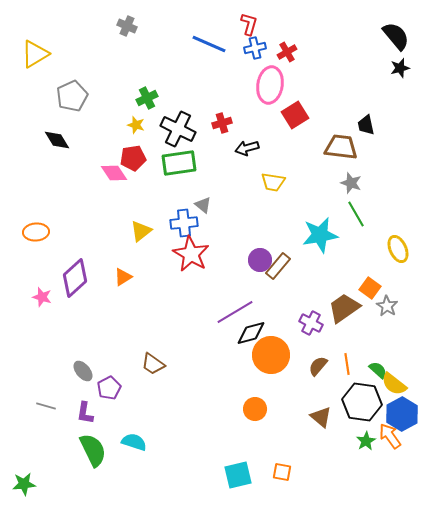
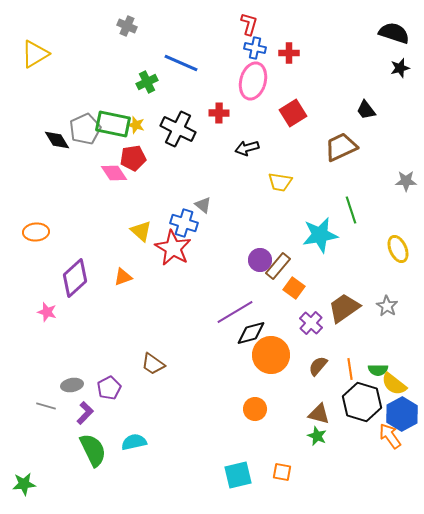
black semicircle at (396, 36): moved 2 px left, 3 px up; rotated 32 degrees counterclockwise
blue line at (209, 44): moved 28 px left, 19 px down
blue cross at (255, 48): rotated 25 degrees clockwise
red cross at (287, 52): moved 2 px right, 1 px down; rotated 30 degrees clockwise
pink ellipse at (270, 85): moved 17 px left, 4 px up; rotated 6 degrees clockwise
gray pentagon at (72, 96): moved 13 px right, 33 px down
green cross at (147, 98): moved 16 px up
red square at (295, 115): moved 2 px left, 2 px up
red cross at (222, 123): moved 3 px left, 10 px up; rotated 18 degrees clockwise
black trapezoid at (366, 125): moved 15 px up; rotated 25 degrees counterclockwise
brown trapezoid at (341, 147): rotated 32 degrees counterclockwise
green rectangle at (179, 163): moved 66 px left, 39 px up; rotated 20 degrees clockwise
yellow trapezoid at (273, 182): moved 7 px right
gray star at (351, 183): moved 55 px right, 2 px up; rotated 20 degrees counterclockwise
green line at (356, 214): moved 5 px left, 4 px up; rotated 12 degrees clockwise
blue cross at (184, 223): rotated 24 degrees clockwise
yellow triangle at (141, 231): rotated 40 degrees counterclockwise
red star at (191, 254): moved 18 px left, 6 px up
orange triangle at (123, 277): rotated 12 degrees clockwise
orange square at (370, 288): moved 76 px left
pink star at (42, 297): moved 5 px right, 15 px down
purple cross at (311, 323): rotated 15 degrees clockwise
orange line at (347, 364): moved 3 px right, 5 px down
green semicircle at (378, 370): rotated 138 degrees clockwise
gray ellipse at (83, 371): moved 11 px left, 14 px down; rotated 60 degrees counterclockwise
black hexagon at (362, 402): rotated 9 degrees clockwise
purple L-shape at (85, 413): rotated 145 degrees counterclockwise
brown triangle at (321, 417): moved 2 px left, 3 px up; rotated 25 degrees counterclockwise
green star at (366, 441): moved 49 px left, 5 px up; rotated 18 degrees counterclockwise
cyan semicircle at (134, 442): rotated 30 degrees counterclockwise
